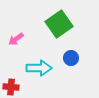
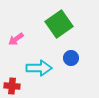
red cross: moved 1 px right, 1 px up
